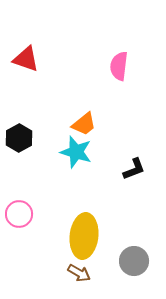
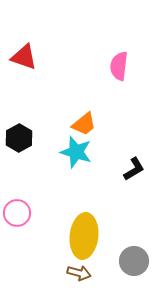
red triangle: moved 2 px left, 2 px up
black L-shape: rotated 10 degrees counterclockwise
pink circle: moved 2 px left, 1 px up
brown arrow: rotated 15 degrees counterclockwise
